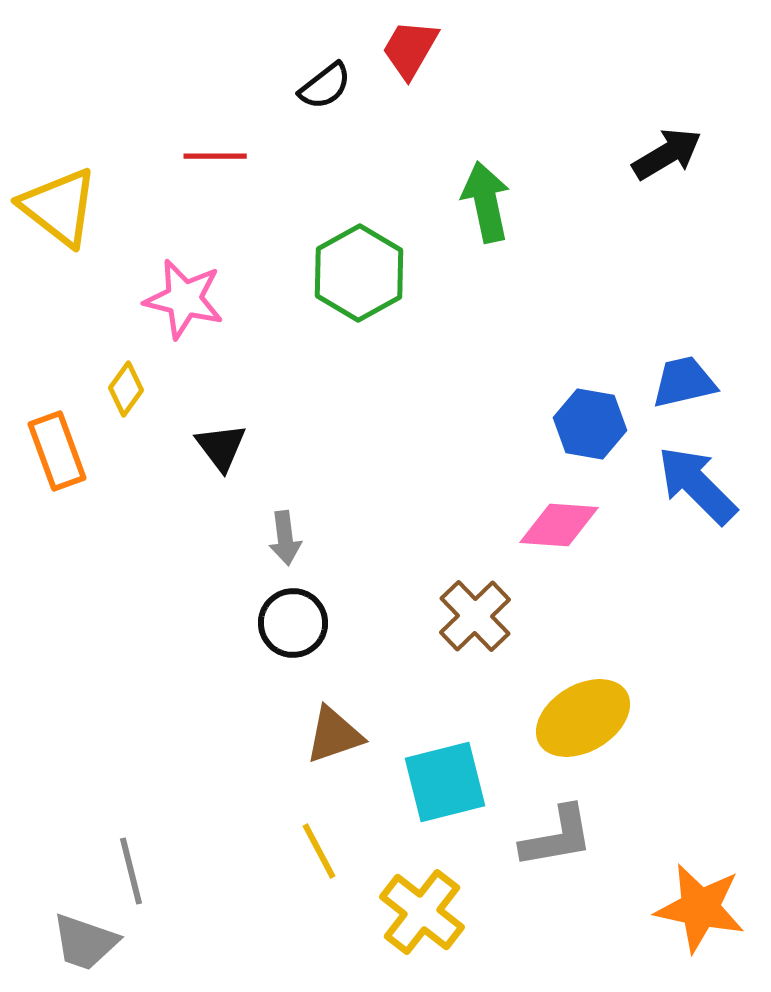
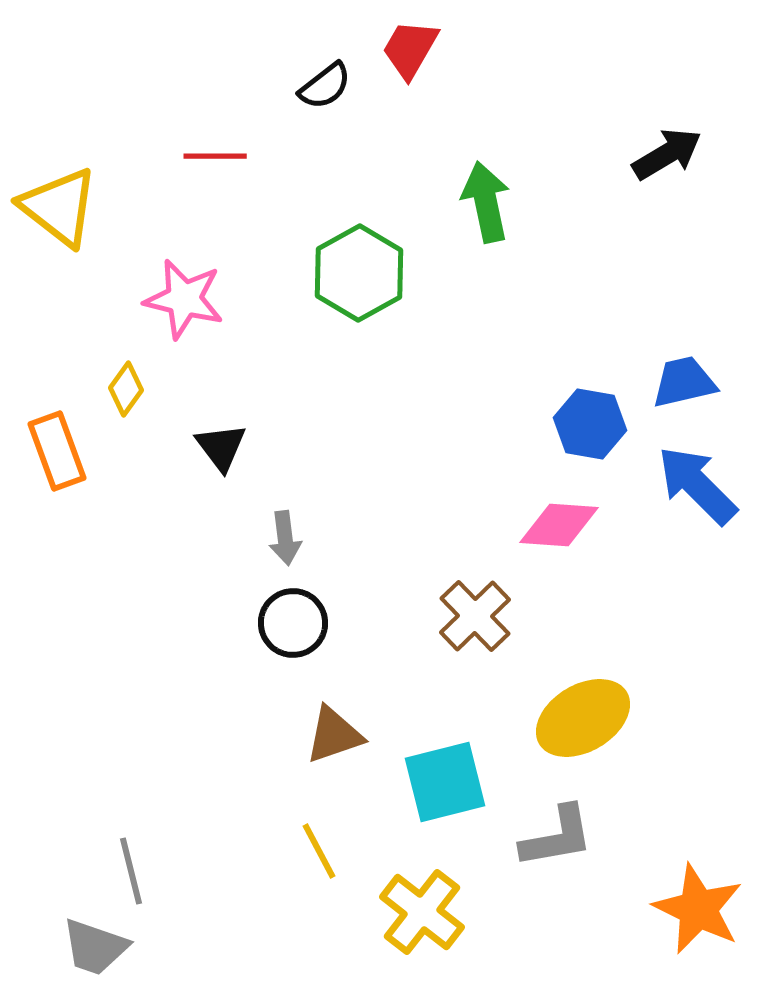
orange star: moved 2 px left, 1 px down; rotated 14 degrees clockwise
gray trapezoid: moved 10 px right, 5 px down
